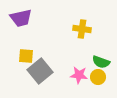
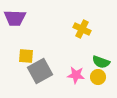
purple trapezoid: moved 6 px left; rotated 15 degrees clockwise
yellow cross: rotated 18 degrees clockwise
gray square: rotated 10 degrees clockwise
pink star: moved 3 px left
